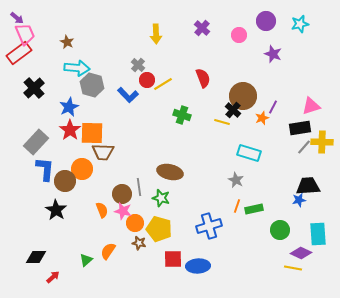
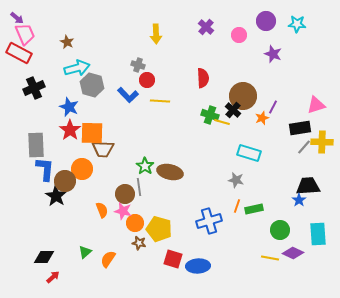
cyan star at (300, 24): moved 3 px left; rotated 18 degrees clockwise
purple cross at (202, 28): moved 4 px right, 1 px up
red rectangle at (19, 53): rotated 65 degrees clockwise
gray cross at (138, 65): rotated 24 degrees counterclockwise
cyan arrow at (77, 68): rotated 20 degrees counterclockwise
red semicircle at (203, 78): rotated 18 degrees clockwise
yellow line at (163, 84): moved 3 px left, 17 px down; rotated 36 degrees clockwise
black cross at (34, 88): rotated 20 degrees clockwise
pink triangle at (311, 106): moved 5 px right, 1 px up
blue star at (69, 107): rotated 24 degrees counterclockwise
green cross at (182, 115): moved 28 px right
gray rectangle at (36, 142): moved 3 px down; rotated 45 degrees counterclockwise
brown trapezoid at (103, 152): moved 3 px up
gray star at (236, 180): rotated 14 degrees counterclockwise
brown circle at (122, 194): moved 3 px right
green star at (161, 198): moved 16 px left, 32 px up; rotated 18 degrees clockwise
blue star at (299, 200): rotated 24 degrees counterclockwise
black star at (56, 210): moved 14 px up
blue cross at (209, 226): moved 5 px up
orange semicircle at (108, 251): moved 8 px down
purple diamond at (301, 253): moved 8 px left
black diamond at (36, 257): moved 8 px right
red square at (173, 259): rotated 18 degrees clockwise
green triangle at (86, 260): moved 1 px left, 8 px up
yellow line at (293, 268): moved 23 px left, 10 px up
